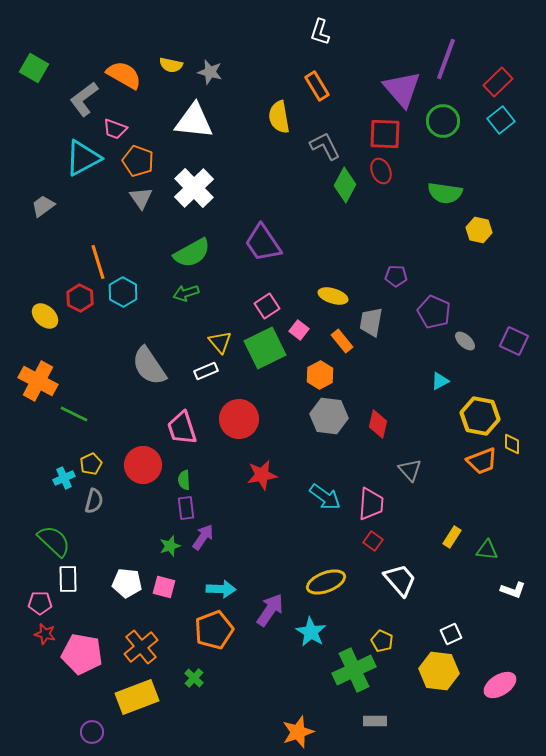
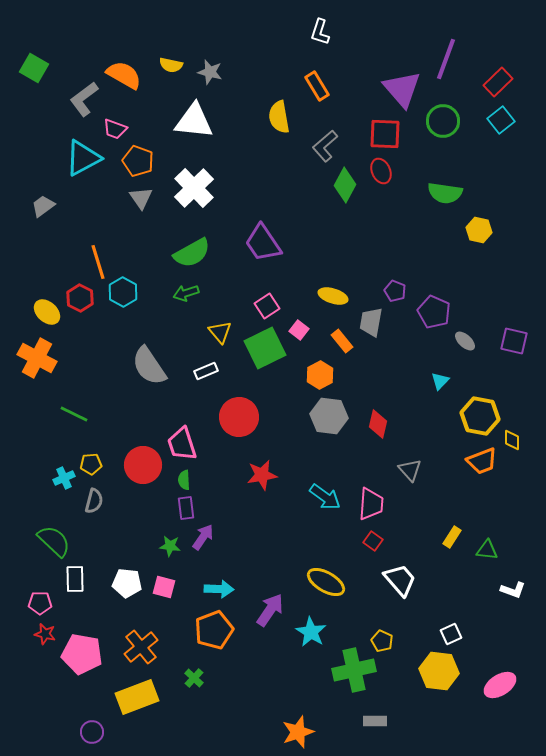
gray L-shape at (325, 146): rotated 104 degrees counterclockwise
purple pentagon at (396, 276): moved 1 px left, 15 px down; rotated 20 degrees clockwise
yellow ellipse at (45, 316): moved 2 px right, 4 px up
purple square at (514, 341): rotated 12 degrees counterclockwise
yellow triangle at (220, 342): moved 10 px up
orange cross at (38, 381): moved 1 px left, 23 px up
cyan triangle at (440, 381): rotated 18 degrees counterclockwise
red circle at (239, 419): moved 2 px up
pink trapezoid at (182, 428): moved 16 px down
yellow diamond at (512, 444): moved 4 px up
yellow pentagon at (91, 464): rotated 20 degrees clockwise
green star at (170, 546): rotated 25 degrees clockwise
white rectangle at (68, 579): moved 7 px right
yellow ellipse at (326, 582): rotated 51 degrees clockwise
cyan arrow at (221, 589): moved 2 px left
green cross at (354, 670): rotated 12 degrees clockwise
